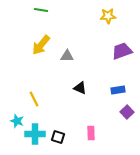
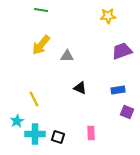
purple square: rotated 24 degrees counterclockwise
cyan star: rotated 24 degrees clockwise
